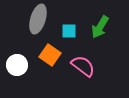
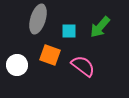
green arrow: rotated 10 degrees clockwise
orange square: rotated 15 degrees counterclockwise
